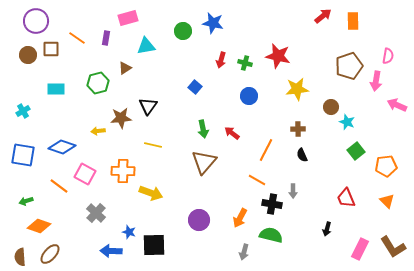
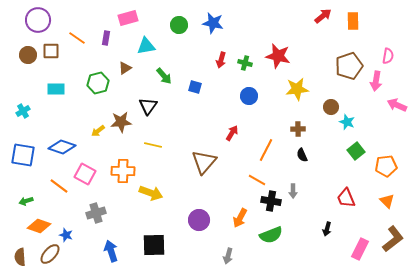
purple circle at (36, 21): moved 2 px right, 1 px up
green circle at (183, 31): moved 4 px left, 6 px up
brown square at (51, 49): moved 2 px down
blue square at (195, 87): rotated 24 degrees counterclockwise
brown star at (121, 118): moved 4 px down
green arrow at (203, 129): moved 39 px left, 53 px up; rotated 30 degrees counterclockwise
yellow arrow at (98, 131): rotated 32 degrees counterclockwise
red arrow at (232, 133): rotated 84 degrees clockwise
black cross at (272, 204): moved 1 px left, 3 px up
gray cross at (96, 213): rotated 30 degrees clockwise
blue star at (129, 232): moved 63 px left, 3 px down
green semicircle at (271, 235): rotated 145 degrees clockwise
brown L-shape at (393, 247): moved 8 px up; rotated 96 degrees counterclockwise
blue arrow at (111, 251): rotated 70 degrees clockwise
gray arrow at (244, 252): moved 16 px left, 4 px down
